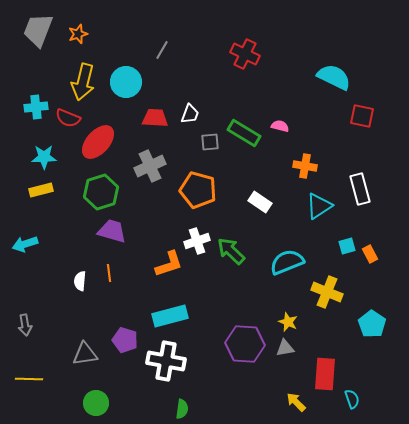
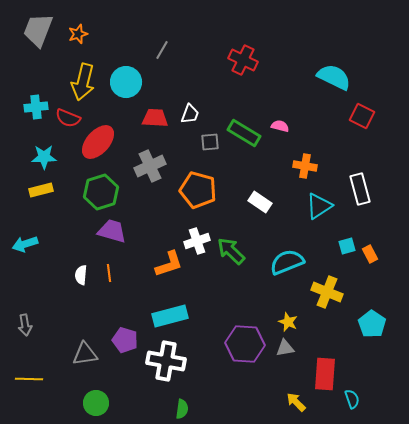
red cross at (245, 54): moved 2 px left, 6 px down
red square at (362, 116): rotated 15 degrees clockwise
white semicircle at (80, 281): moved 1 px right, 6 px up
